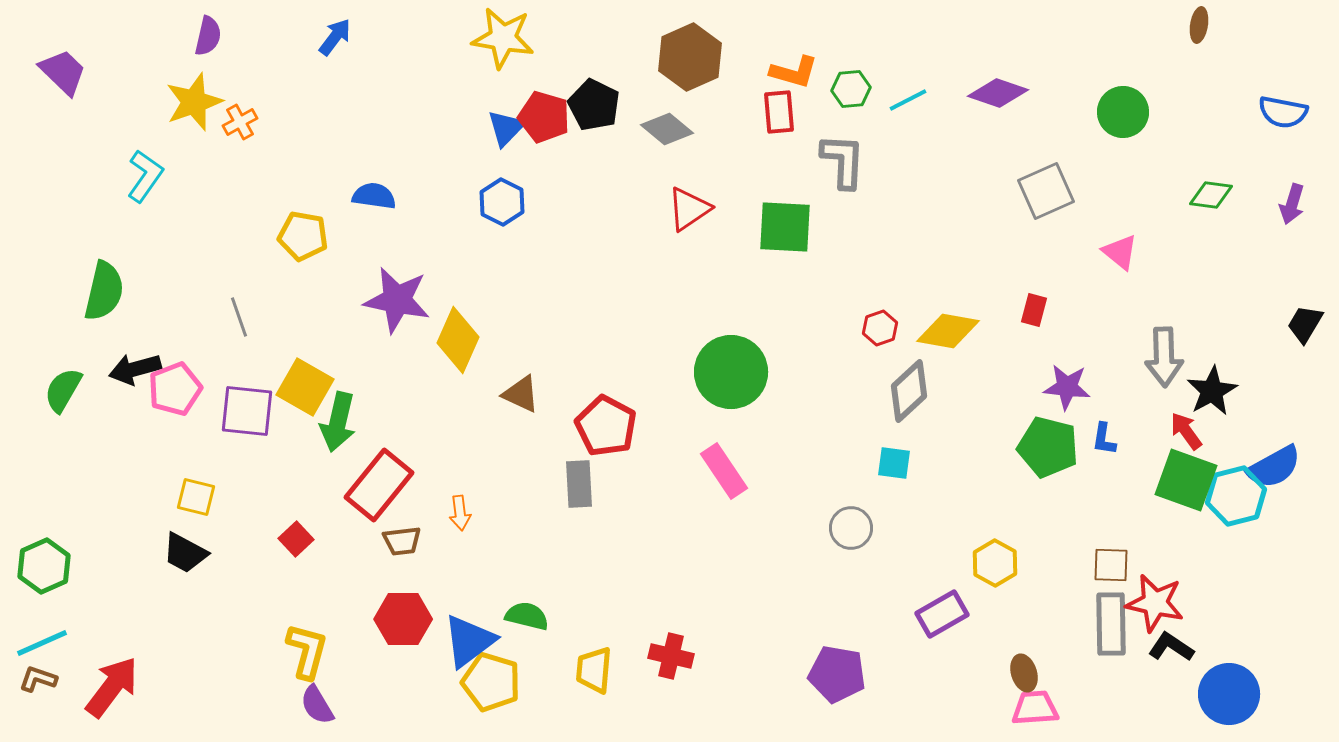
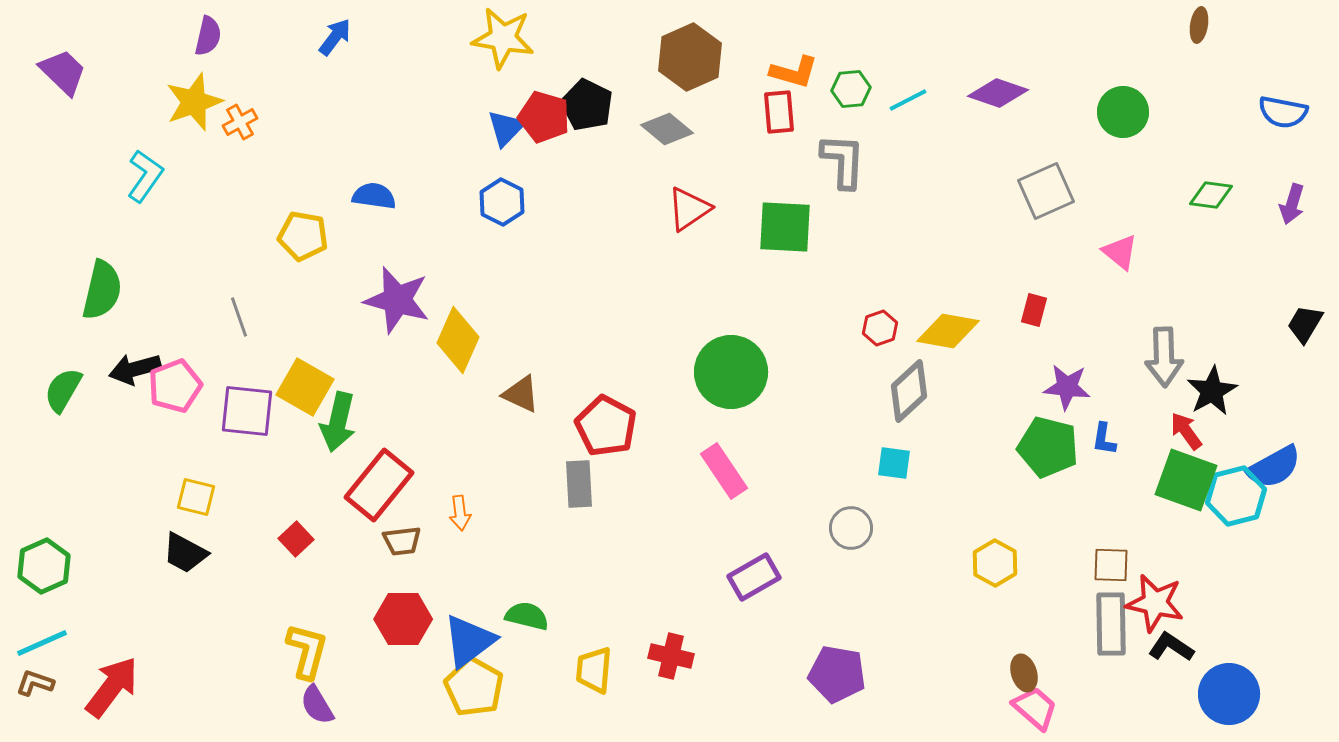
black pentagon at (594, 105): moved 7 px left
green semicircle at (104, 291): moved 2 px left, 1 px up
purple star at (397, 300): rotated 4 degrees clockwise
pink pentagon at (175, 389): moved 3 px up
purple rectangle at (942, 614): moved 188 px left, 37 px up
brown L-shape at (38, 679): moved 3 px left, 4 px down
yellow pentagon at (491, 682): moved 17 px left, 5 px down; rotated 12 degrees clockwise
pink trapezoid at (1035, 708): rotated 45 degrees clockwise
